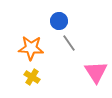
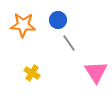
blue circle: moved 1 px left, 1 px up
orange star: moved 8 px left, 23 px up
yellow cross: moved 4 px up
